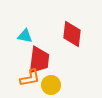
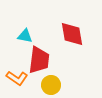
red diamond: rotated 16 degrees counterclockwise
orange L-shape: moved 13 px left; rotated 45 degrees clockwise
